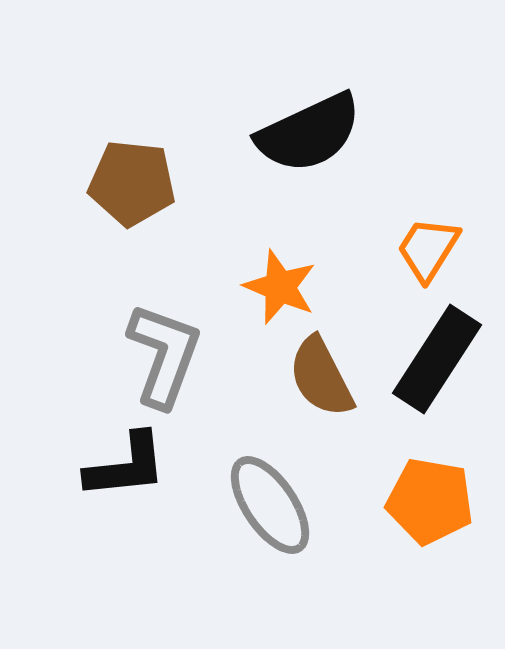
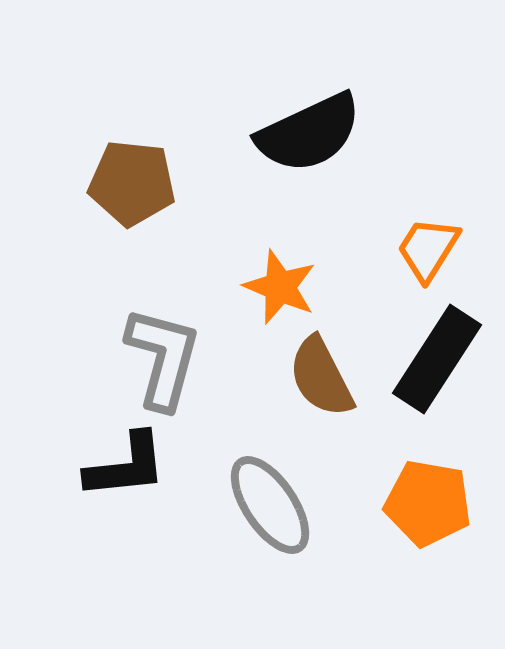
gray L-shape: moved 1 px left, 3 px down; rotated 5 degrees counterclockwise
orange pentagon: moved 2 px left, 2 px down
